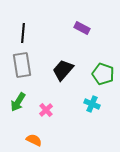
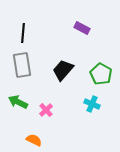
green pentagon: moved 2 px left; rotated 10 degrees clockwise
green arrow: rotated 84 degrees clockwise
